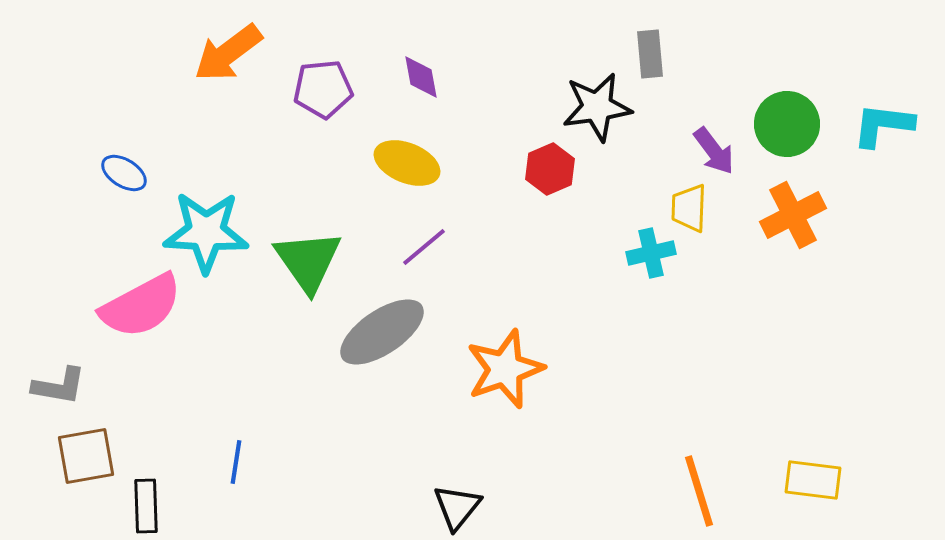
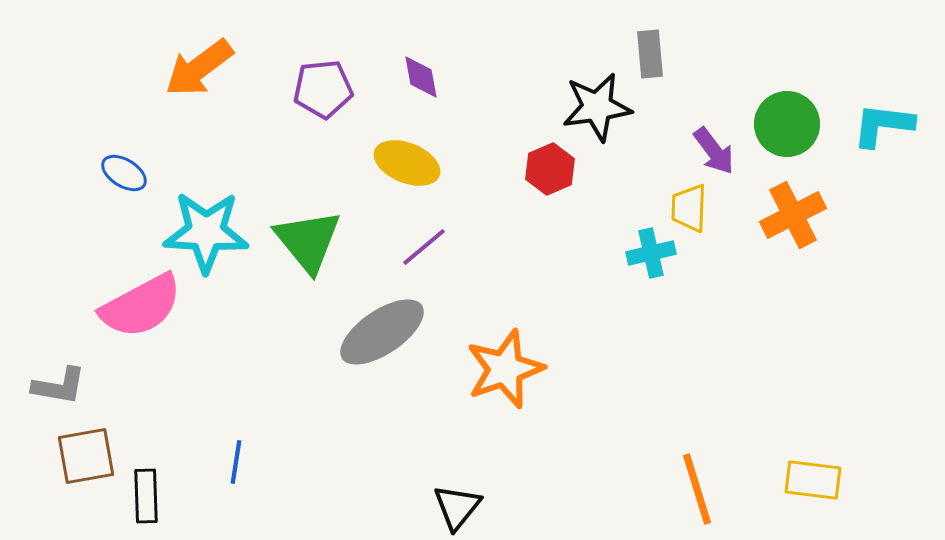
orange arrow: moved 29 px left, 15 px down
green triangle: moved 20 px up; rotated 4 degrees counterclockwise
orange line: moved 2 px left, 2 px up
black rectangle: moved 10 px up
